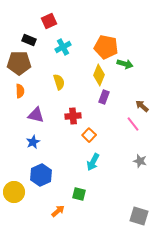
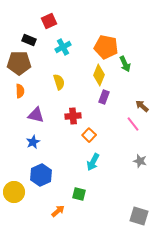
green arrow: rotated 49 degrees clockwise
